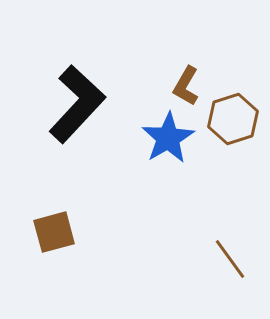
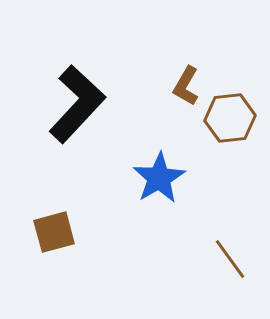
brown hexagon: moved 3 px left, 1 px up; rotated 12 degrees clockwise
blue star: moved 9 px left, 40 px down
